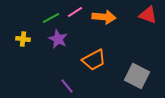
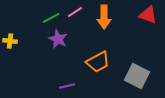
orange arrow: rotated 85 degrees clockwise
yellow cross: moved 13 px left, 2 px down
orange trapezoid: moved 4 px right, 2 px down
purple line: rotated 63 degrees counterclockwise
